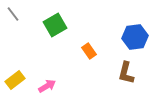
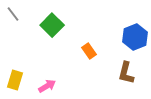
green square: moved 3 px left; rotated 15 degrees counterclockwise
blue hexagon: rotated 15 degrees counterclockwise
yellow rectangle: rotated 36 degrees counterclockwise
